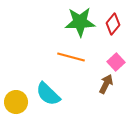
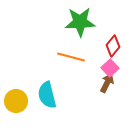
red diamond: moved 22 px down
pink square: moved 6 px left, 6 px down
brown arrow: moved 1 px right, 1 px up
cyan semicircle: moved 1 px left, 1 px down; rotated 32 degrees clockwise
yellow circle: moved 1 px up
